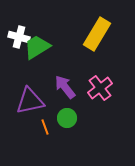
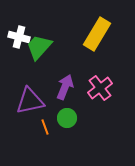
green trapezoid: moved 2 px right; rotated 16 degrees counterclockwise
purple arrow: rotated 60 degrees clockwise
